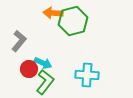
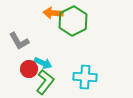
green hexagon: rotated 12 degrees counterclockwise
gray L-shape: rotated 110 degrees clockwise
cyan cross: moved 2 px left, 2 px down
